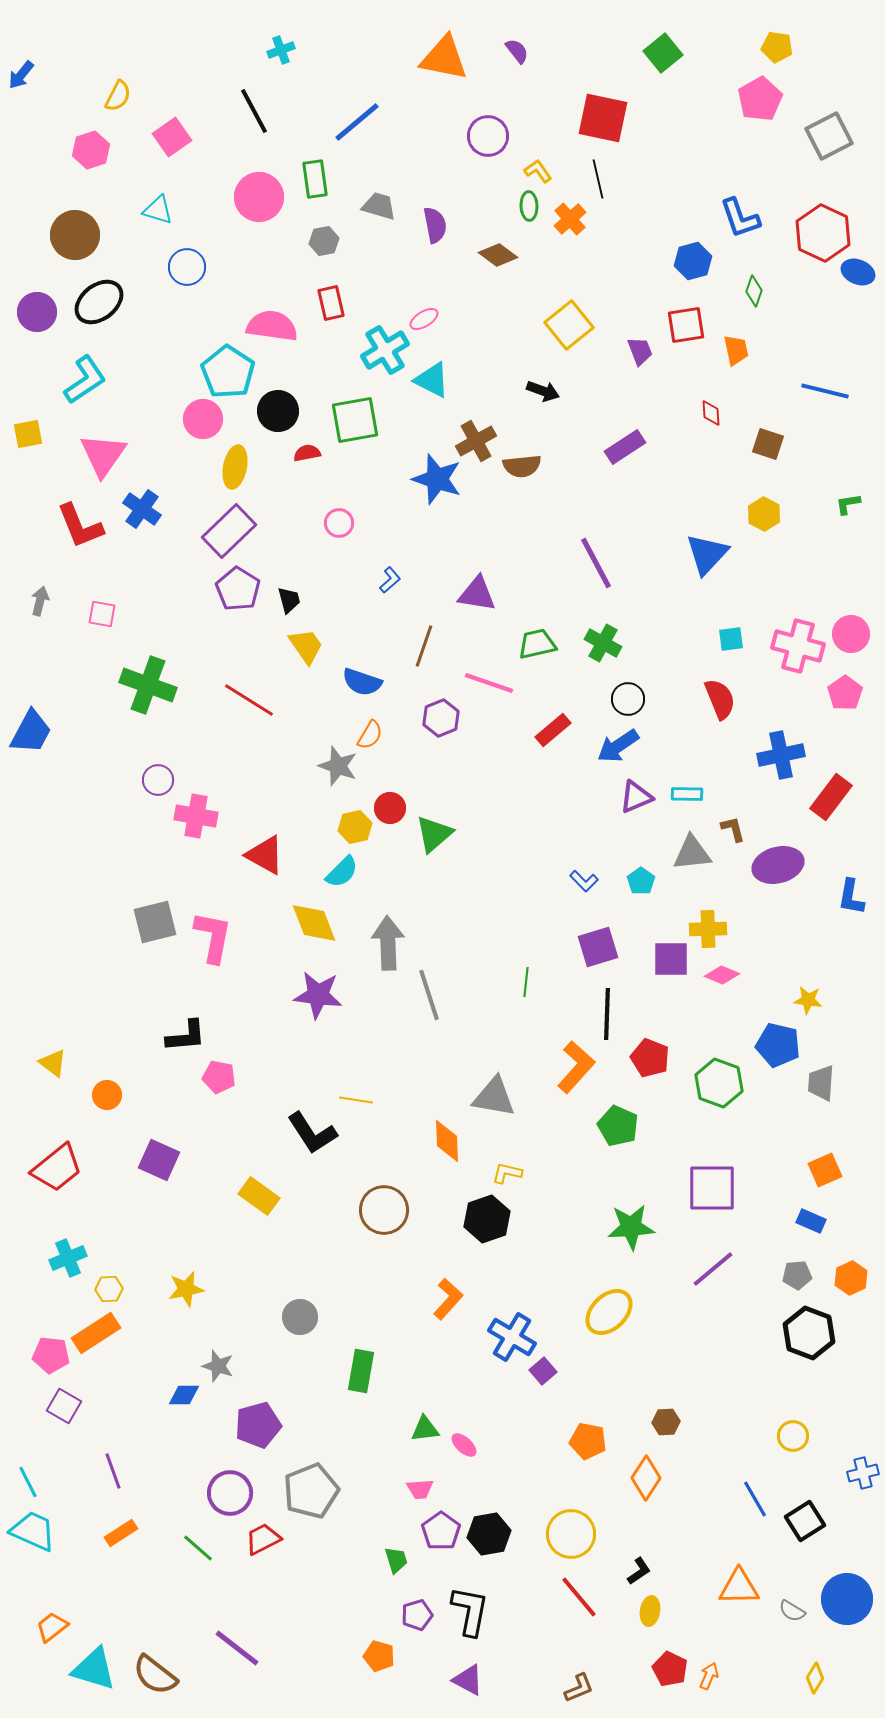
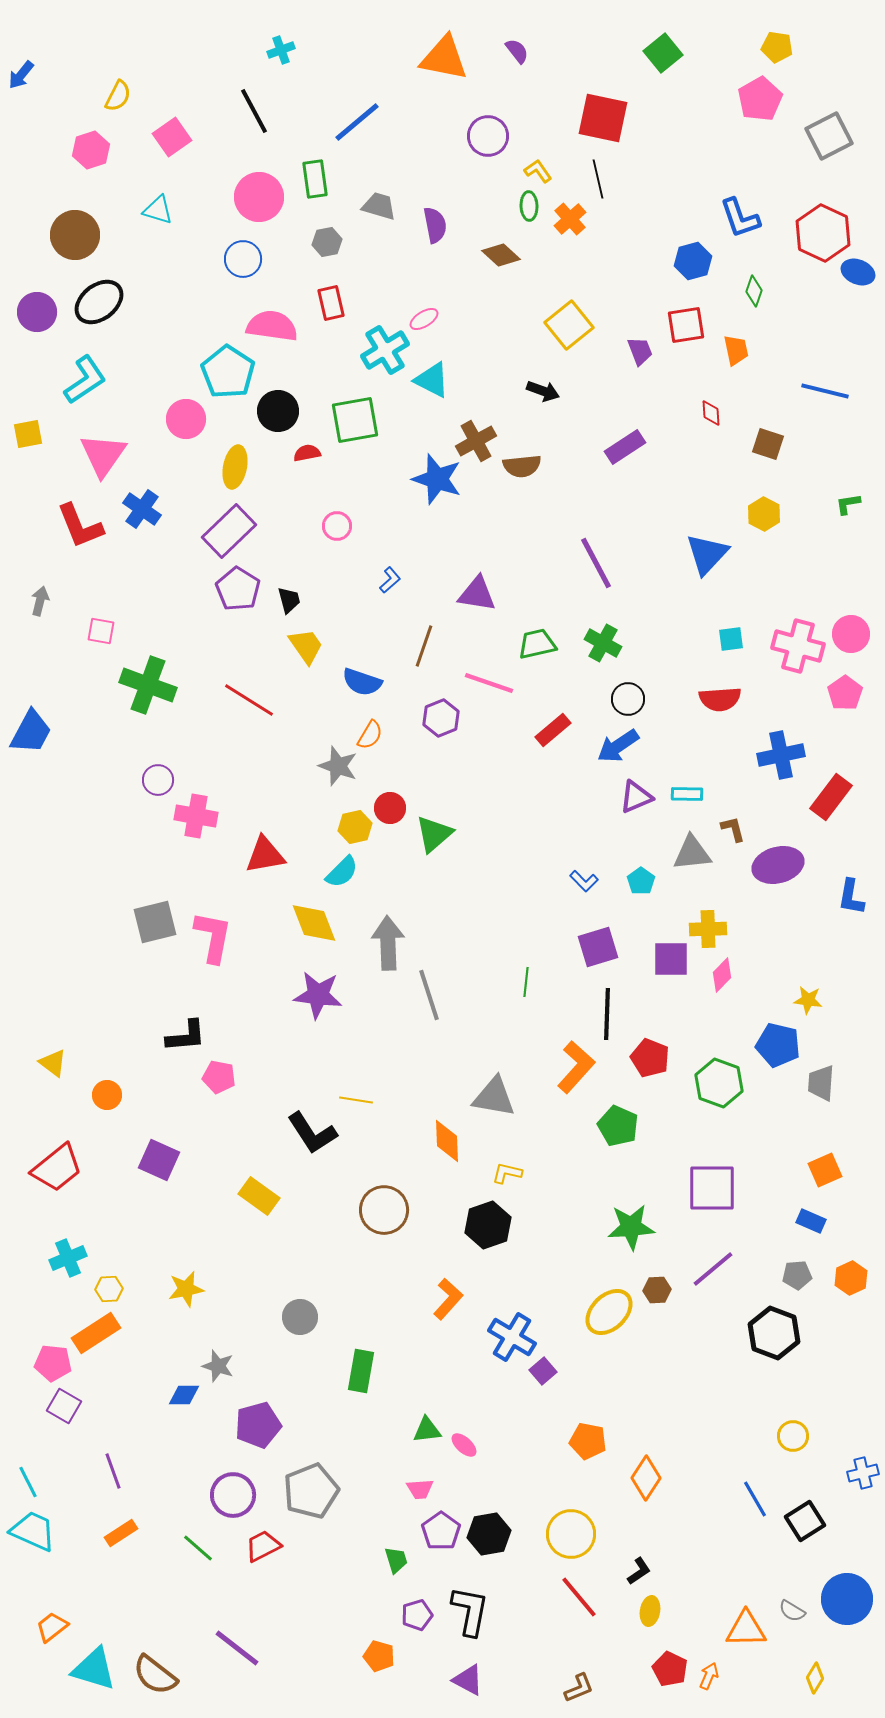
gray hexagon at (324, 241): moved 3 px right, 1 px down
brown diamond at (498, 255): moved 3 px right; rotated 6 degrees clockwise
blue circle at (187, 267): moved 56 px right, 8 px up
pink circle at (203, 419): moved 17 px left
pink circle at (339, 523): moved 2 px left, 3 px down
pink square at (102, 614): moved 1 px left, 17 px down
red semicircle at (720, 699): rotated 108 degrees clockwise
red triangle at (265, 855): rotated 39 degrees counterclockwise
pink diamond at (722, 975): rotated 68 degrees counterclockwise
black hexagon at (487, 1219): moved 1 px right, 6 px down
black hexagon at (809, 1333): moved 35 px left
pink pentagon at (51, 1355): moved 2 px right, 8 px down
brown hexagon at (666, 1422): moved 9 px left, 132 px up
green triangle at (425, 1429): moved 2 px right, 1 px down
purple circle at (230, 1493): moved 3 px right, 2 px down
red trapezoid at (263, 1539): moved 7 px down
orange triangle at (739, 1587): moved 7 px right, 42 px down
